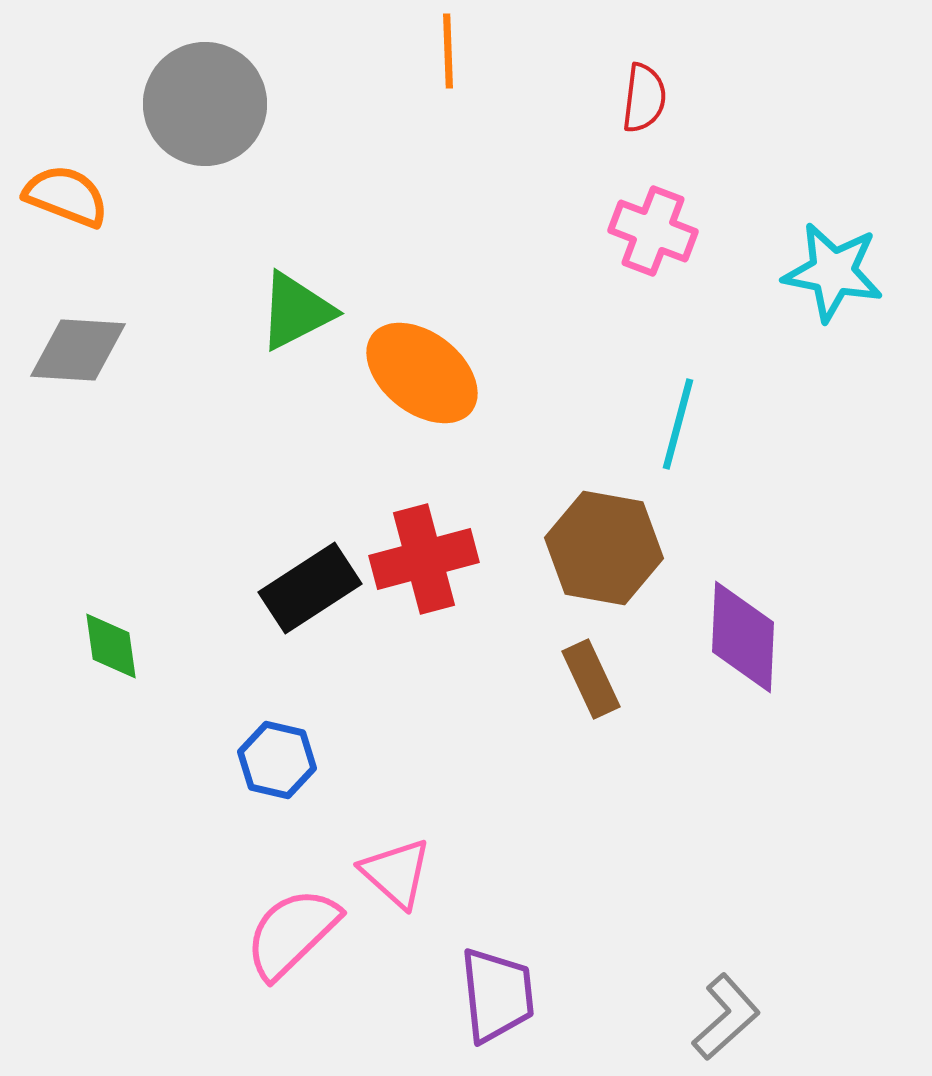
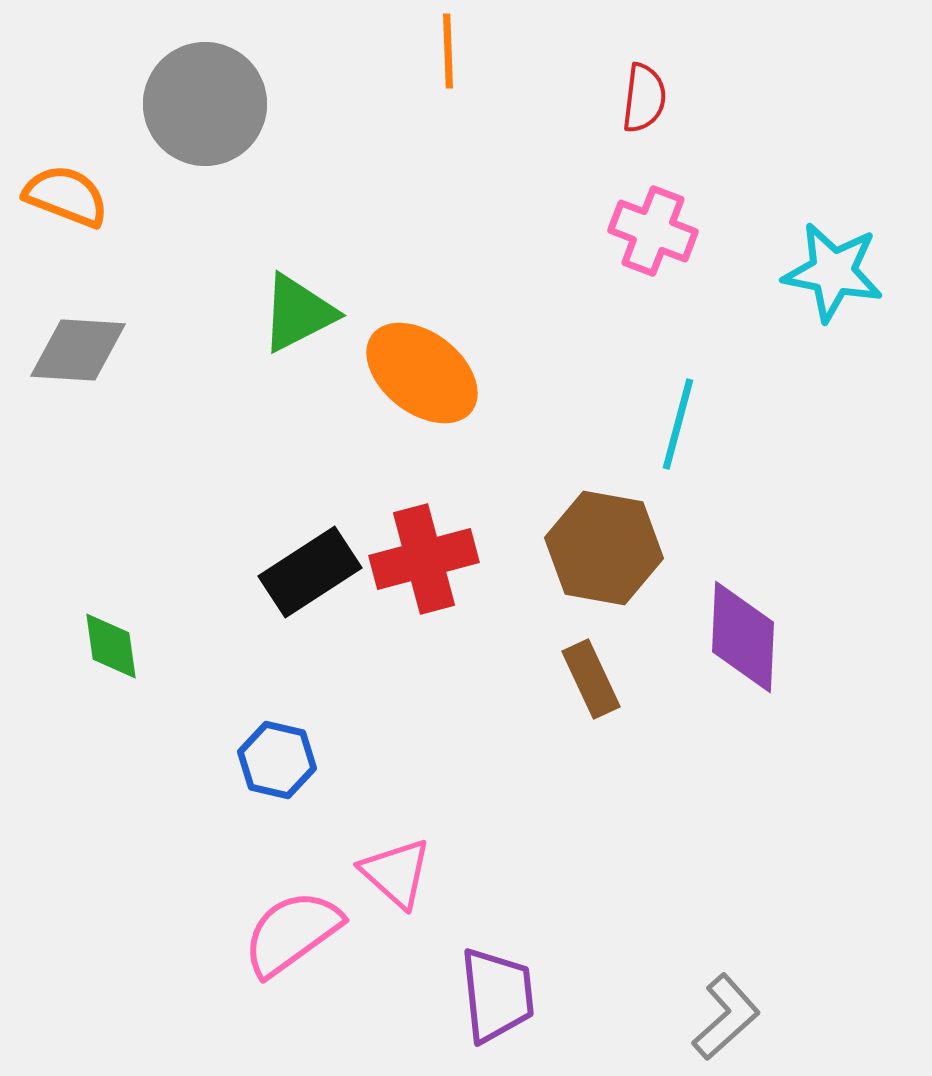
green triangle: moved 2 px right, 2 px down
black rectangle: moved 16 px up
pink semicircle: rotated 8 degrees clockwise
